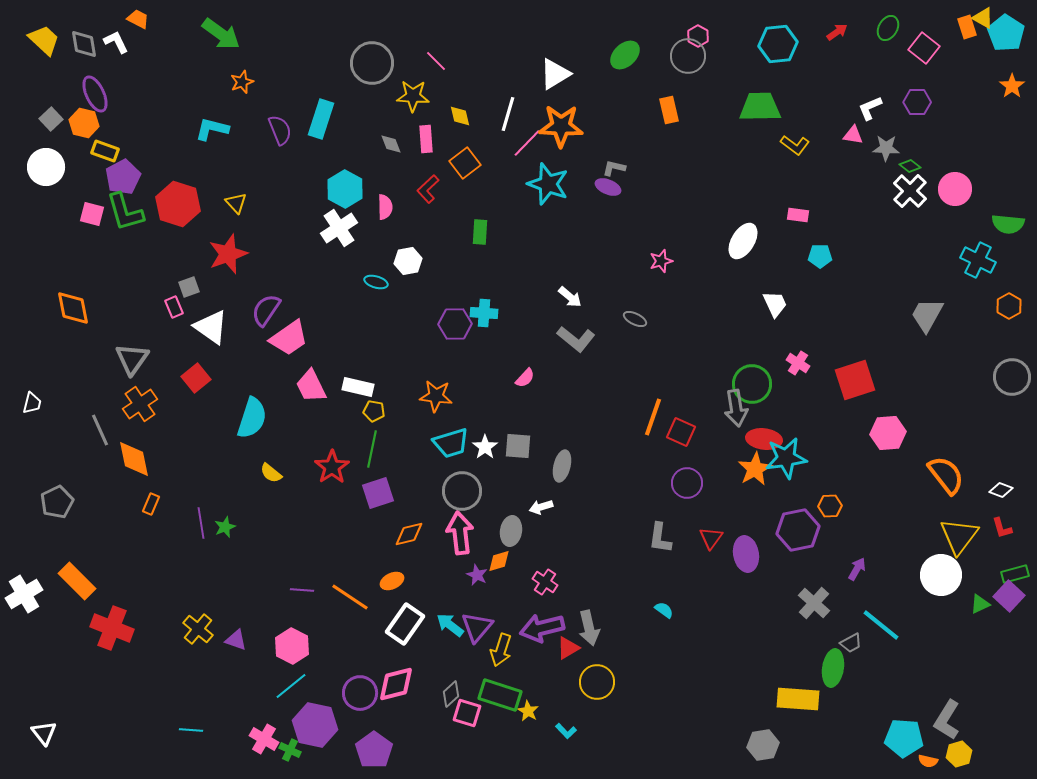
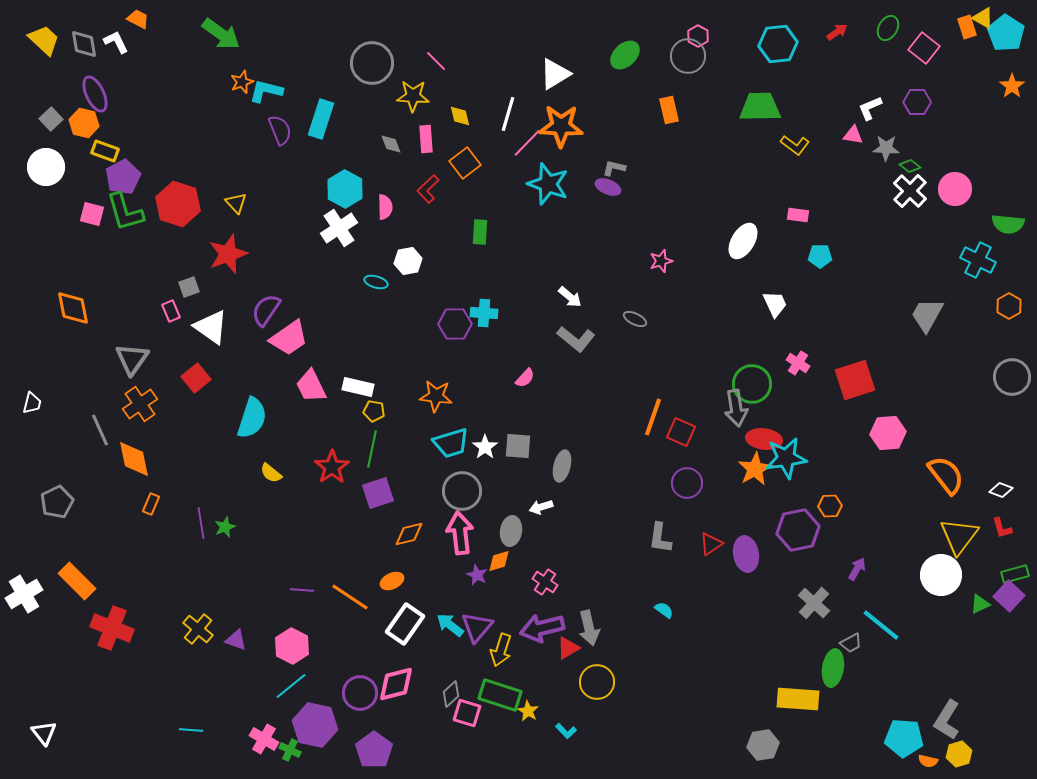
cyan L-shape at (212, 129): moved 54 px right, 38 px up
pink rectangle at (174, 307): moved 3 px left, 4 px down
red triangle at (711, 538): moved 6 px down; rotated 20 degrees clockwise
